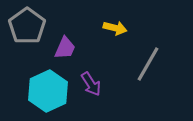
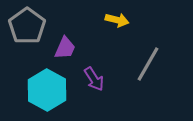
yellow arrow: moved 2 px right, 8 px up
purple arrow: moved 3 px right, 5 px up
cyan hexagon: moved 1 px left, 1 px up; rotated 6 degrees counterclockwise
